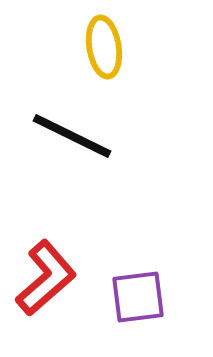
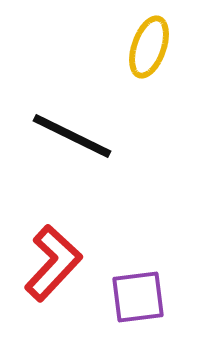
yellow ellipse: moved 45 px right; rotated 28 degrees clockwise
red L-shape: moved 7 px right, 15 px up; rotated 6 degrees counterclockwise
